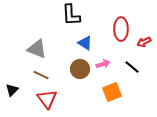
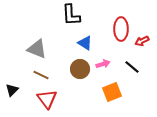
red arrow: moved 2 px left, 1 px up
